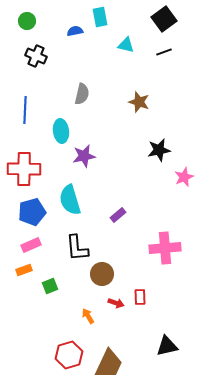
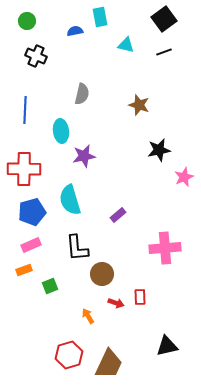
brown star: moved 3 px down
